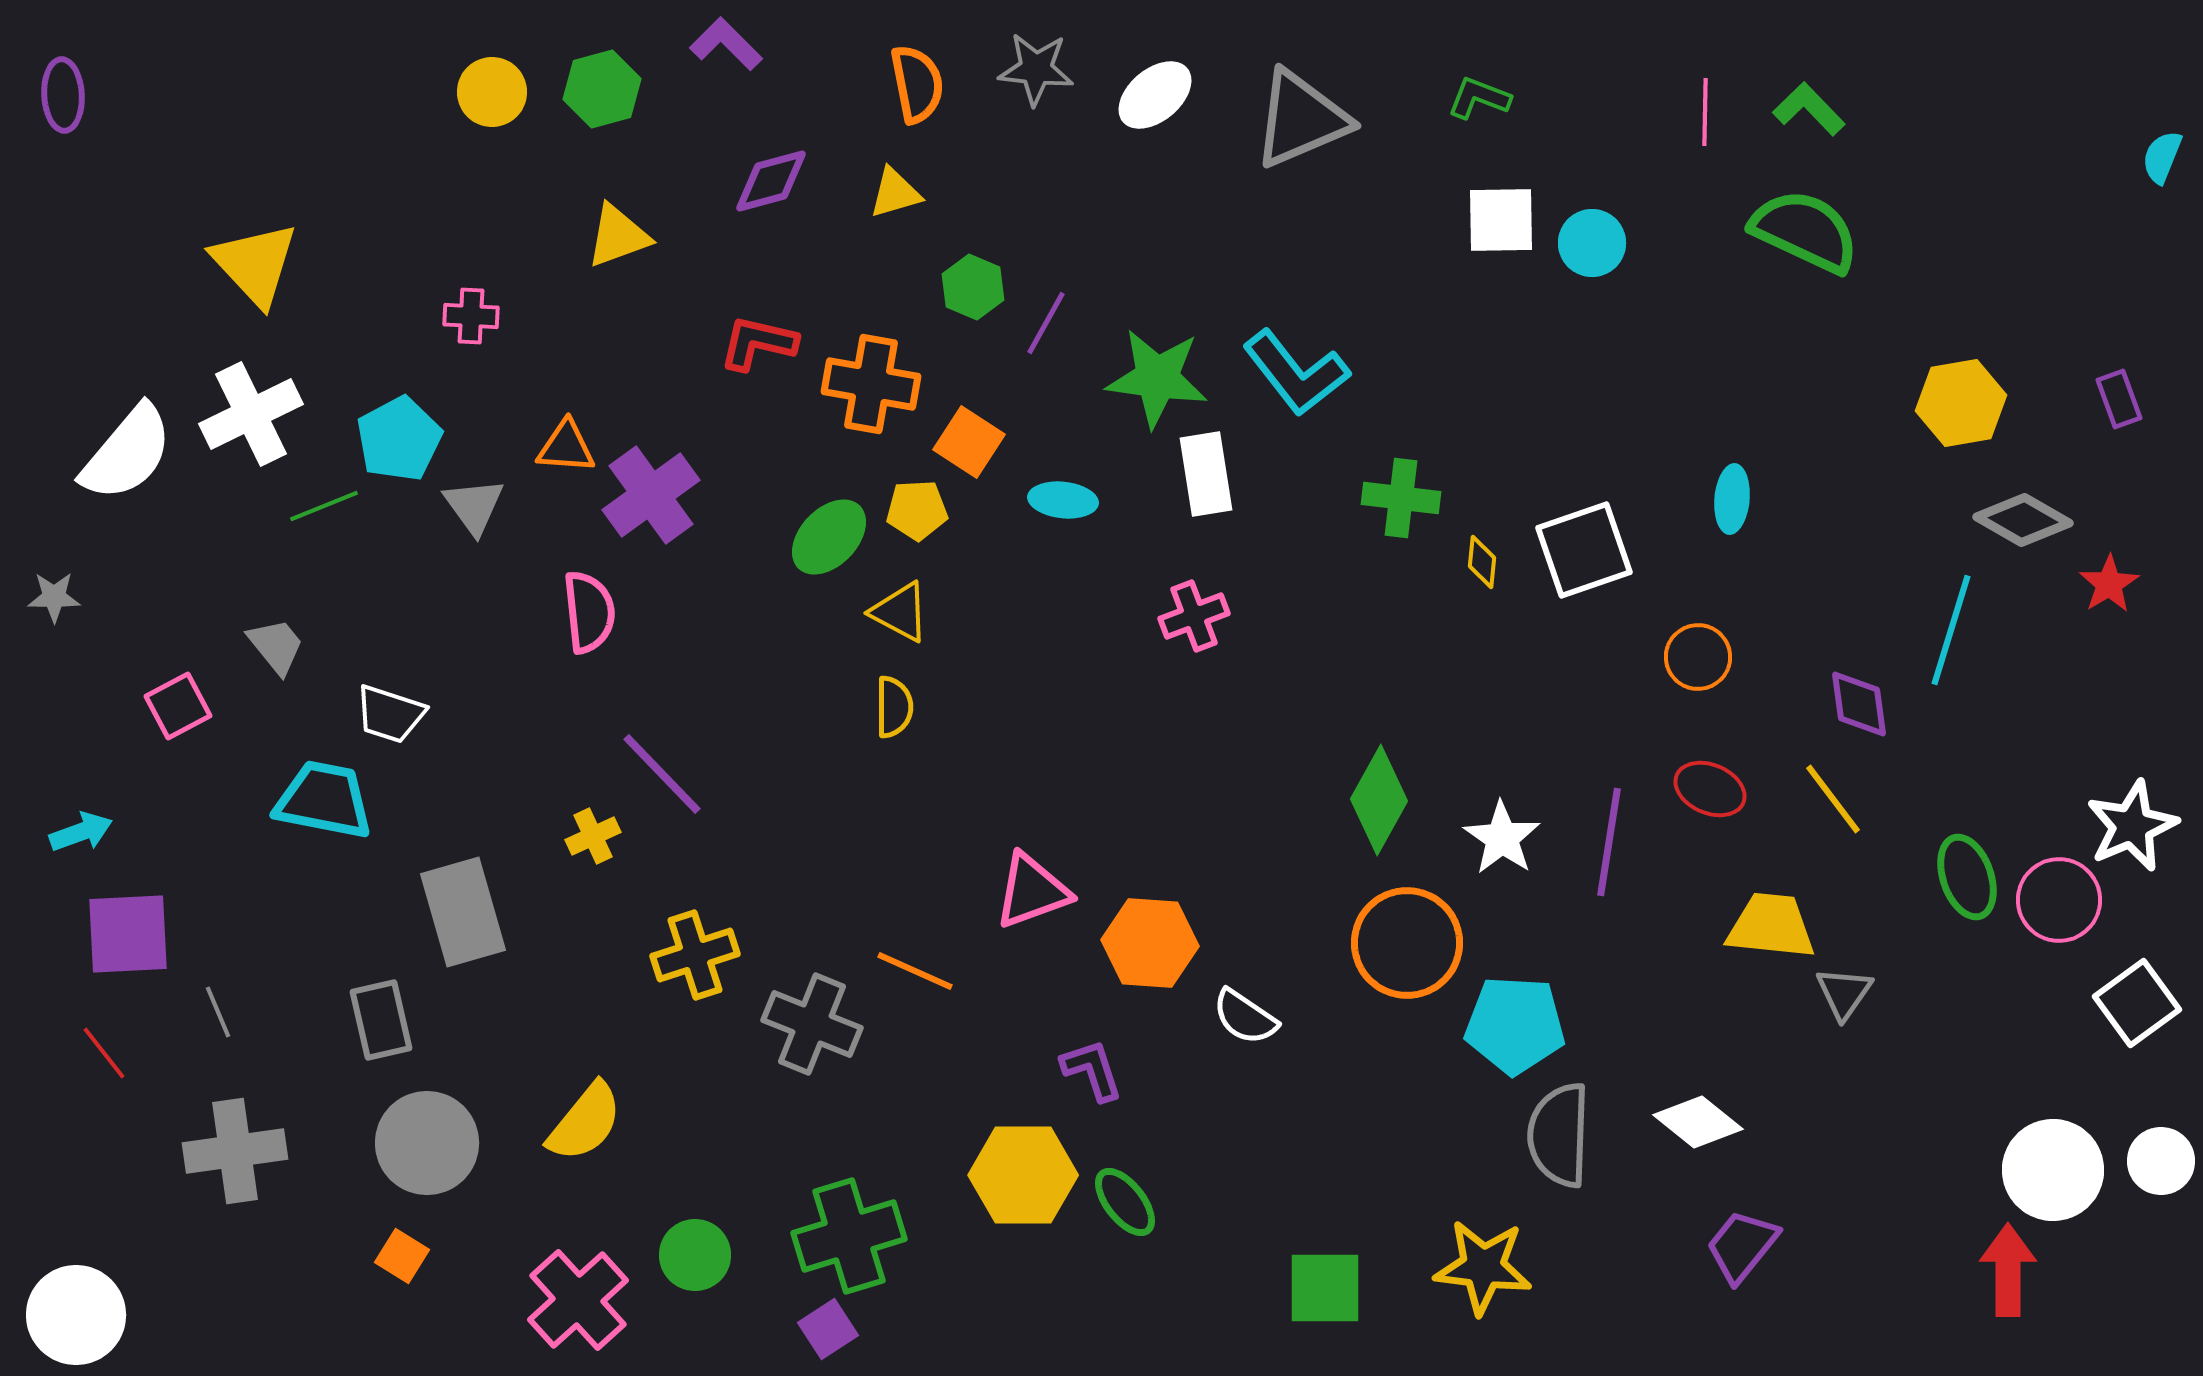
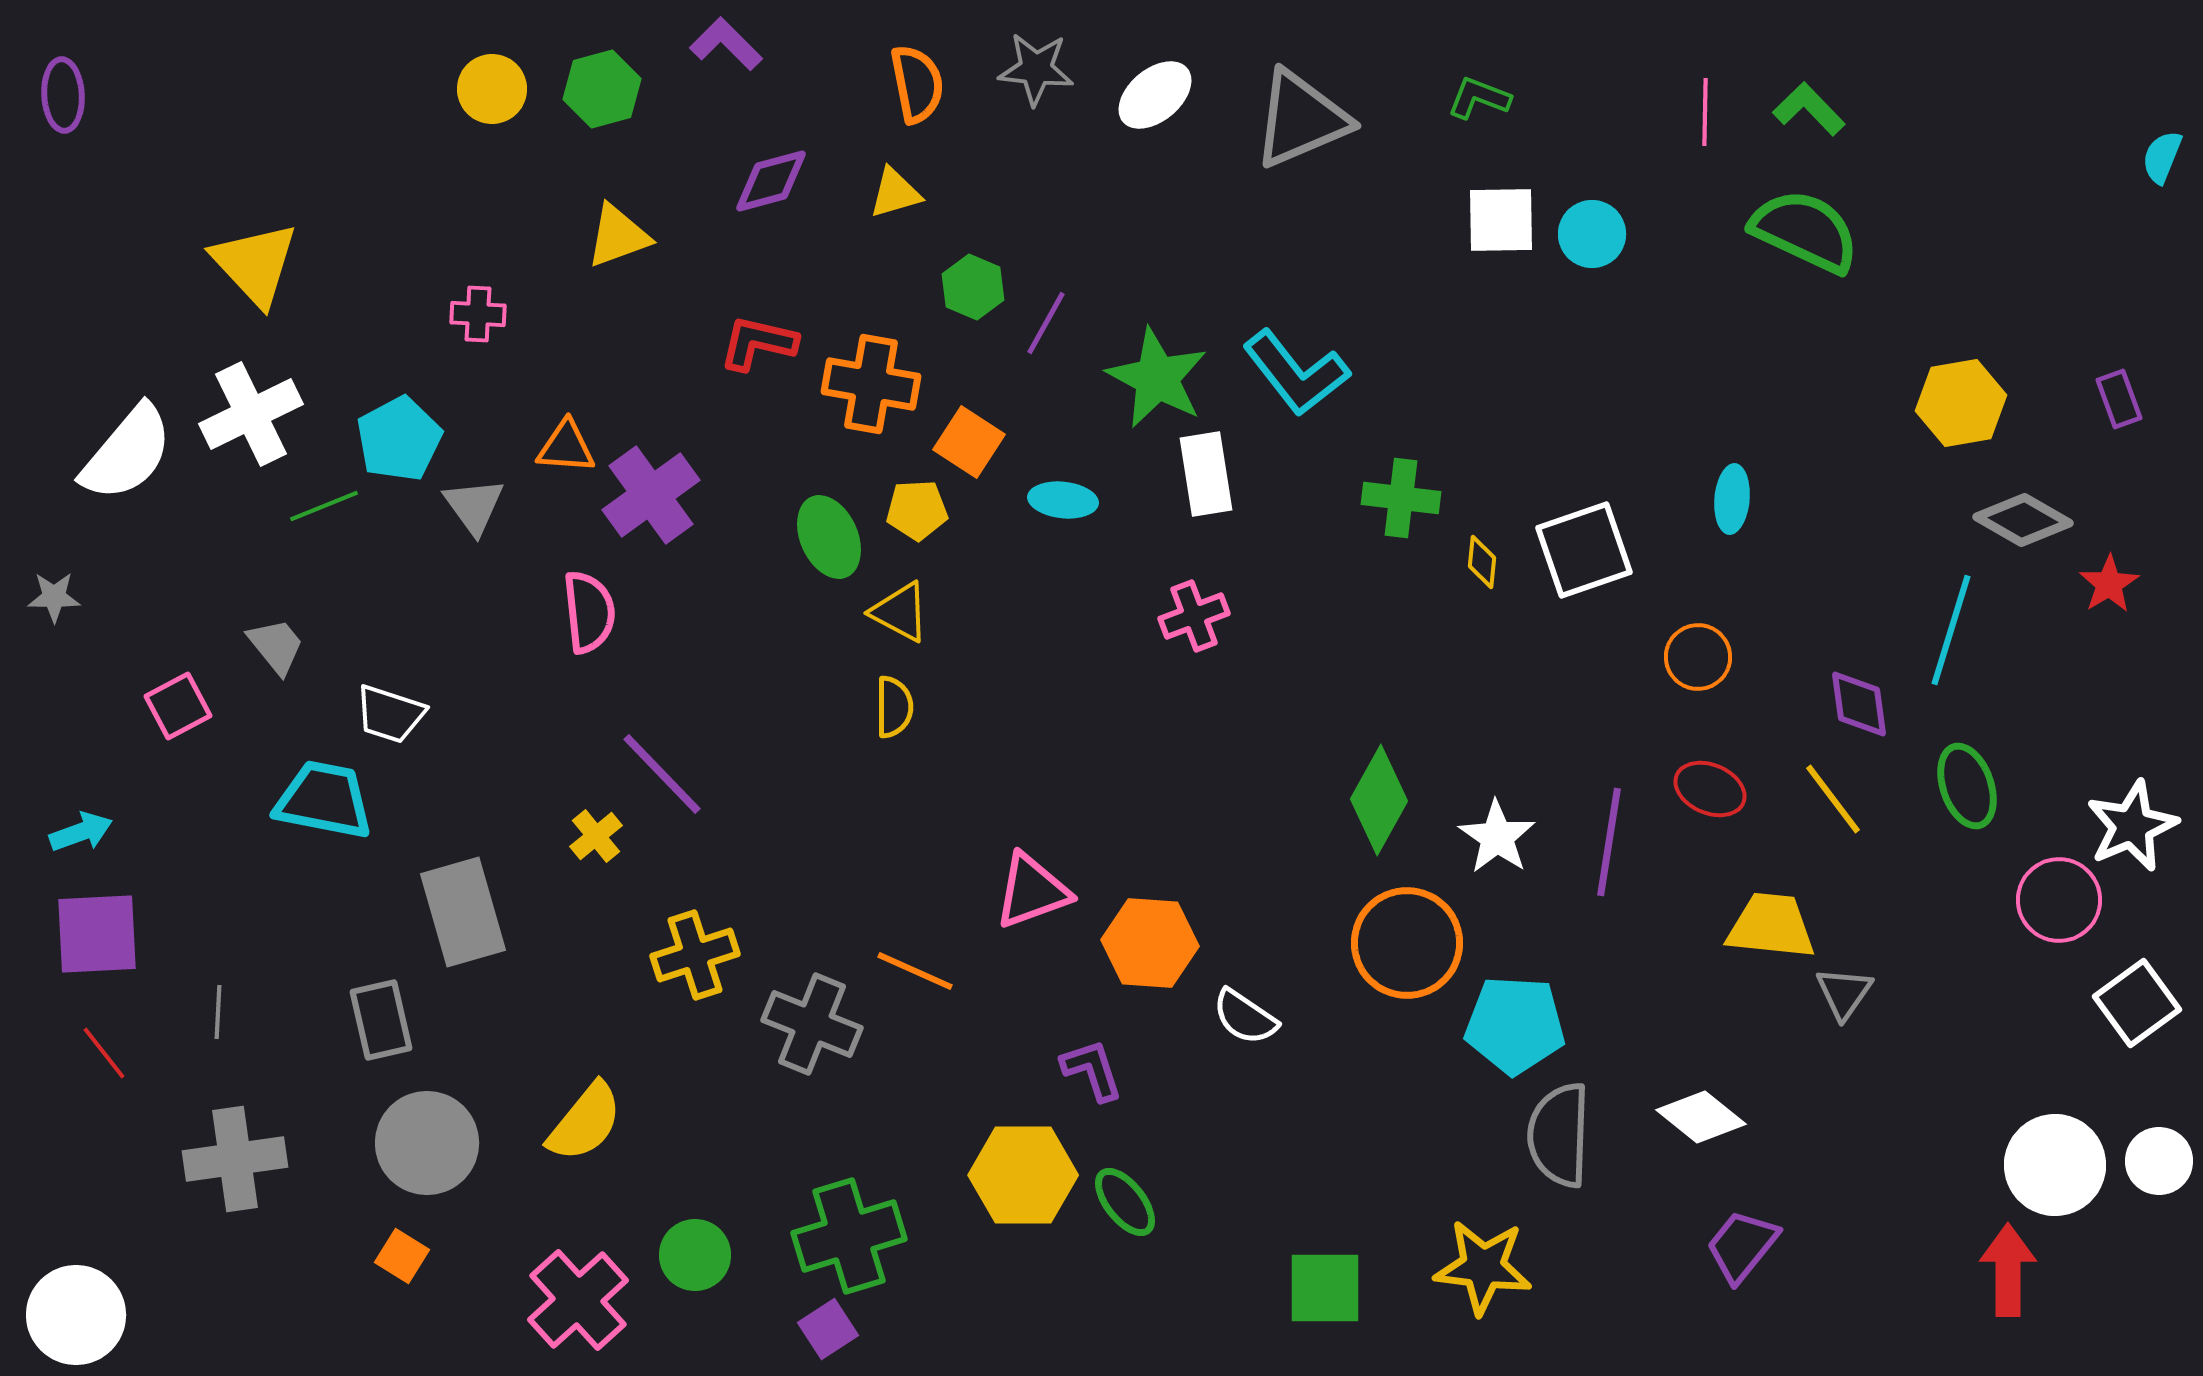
yellow circle at (492, 92): moved 3 px up
cyan circle at (1592, 243): moved 9 px up
pink cross at (471, 316): moved 7 px right, 2 px up
green star at (1157, 378): rotated 20 degrees clockwise
green ellipse at (829, 537): rotated 68 degrees counterclockwise
yellow cross at (593, 836): moved 3 px right; rotated 14 degrees counterclockwise
white star at (1502, 838): moved 5 px left, 1 px up
green ellipse at (1967, 877): moved 91 px up
purple square at (128, 934): moved 31 px left
gray line at (218, 1012): rotated 26 degrees clockwise
white diamond at (1698, 1122): moved 3 px right, 5 px up
gray cross at (235, 1151): moved 8 px down
white circle at (2161, 1161): moved 2 px left
white circle at (2053, 1170): moved 2 px right, 5 px up
